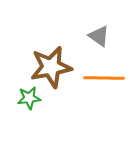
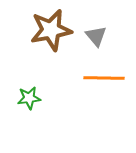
gray triangle: moved 3 px left; rotated 15 degrees clockwise
brown star: moved 37 px up
